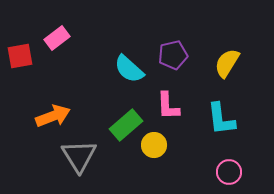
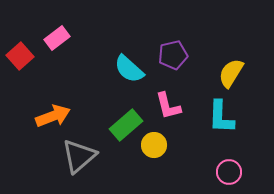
red square: rotated 32 degrees counterclockwise
yellow semicircle: moved 4 px right, 10 px down
pink L-shape: rotated 12 degrees counterclockwise
cyan L-shape: moved 2 px up; rotated 9 degrees clockwise
gray triangle: rotated 21 degrees clockwise
